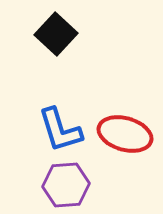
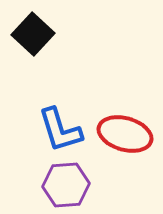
black square: moved 23 px left
